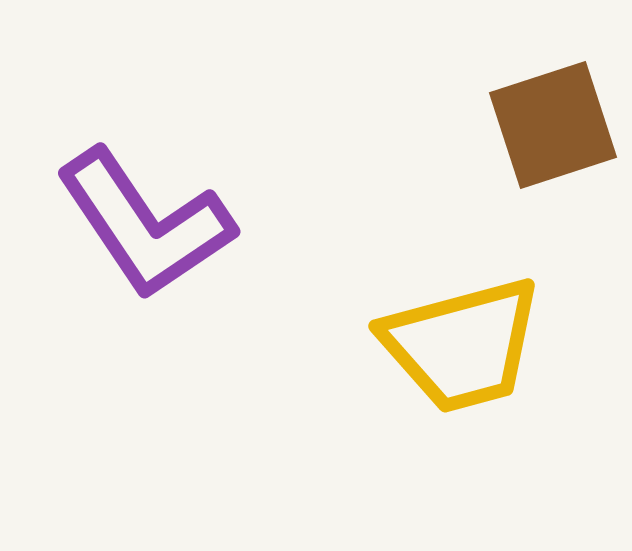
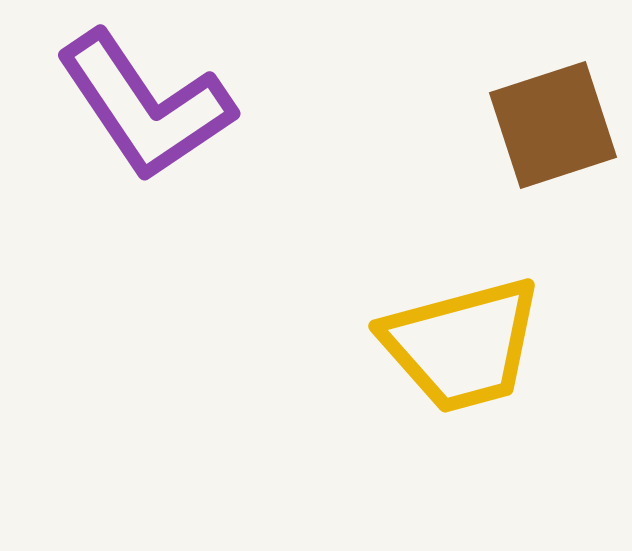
purple L-shape: moved 118 px up
